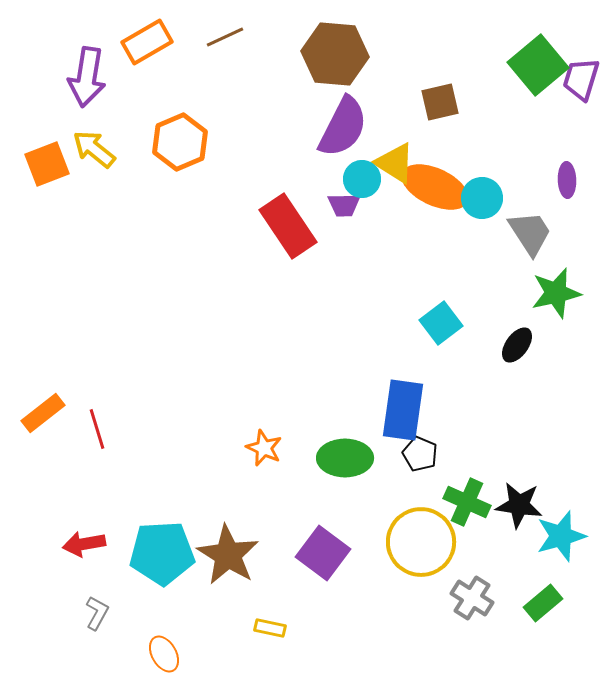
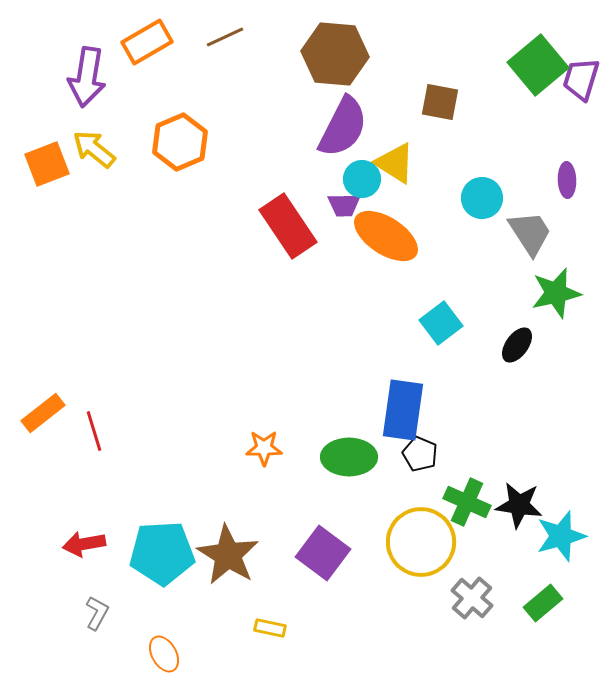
brown square at (440, 102): rotated 24 degrees clockwise
orange ellipse at (435, 187): moved 49 px left, 49 px down; rotated 8 degrees clockwise
red line at (97, 429): moved 3 px left, 2 px down
orange star at (264, 448): rotated 24 degrees counterclockwise
green ellipse at (345, 458): moved 4 px right, 1 px up
gray cross at (472, 598): rotated 9 degrees clockwise
